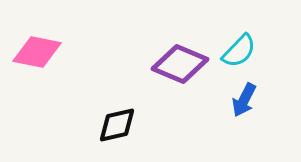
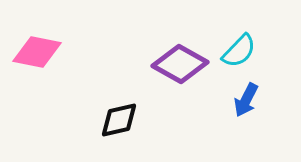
purple diamond: rotated 6 degrees clockwise
blue arrow: moved 2 px right
black diamond: moved 2 px right, 5 px up
